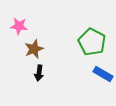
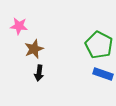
green pentagon: moved 7 px right, 3 px down
blue rectangle: rotated 12 degrees counterclockwise
